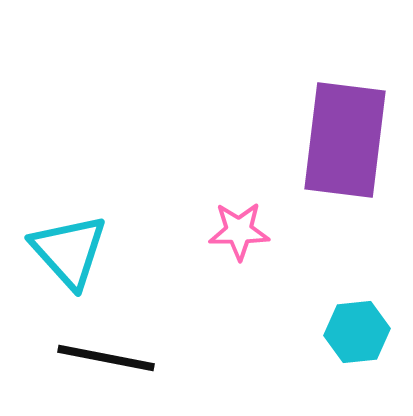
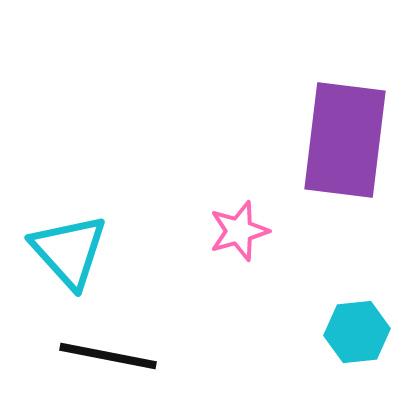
pink star: rotated 16 degrees counterclockwise
black line: moved 2 px right, 2 px up
